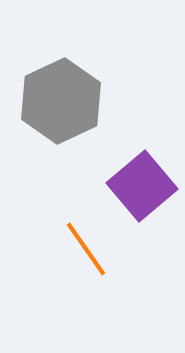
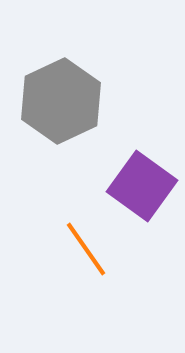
purple square: rotated 14 degrees counterclockwise
